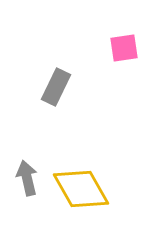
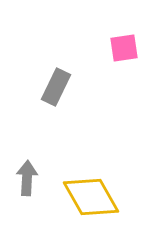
gray arrow: rotated 16 degrees clockwise
yellow diamond: moved 10 px right, 8 px down
